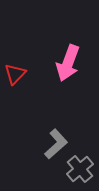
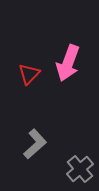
red triangle: moved 14 px right
gray L-shape: moved 21 px left
